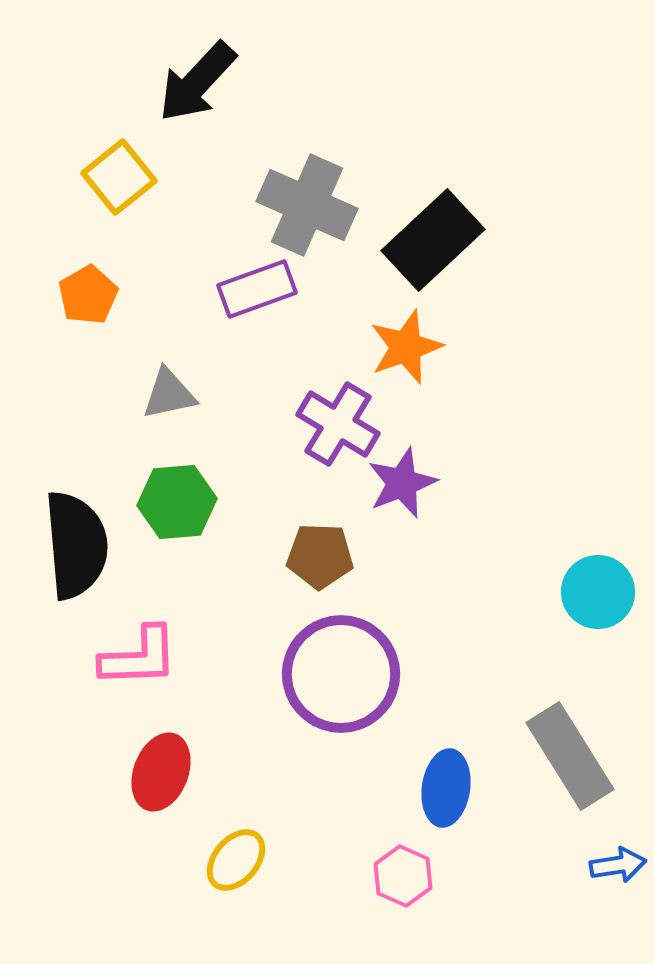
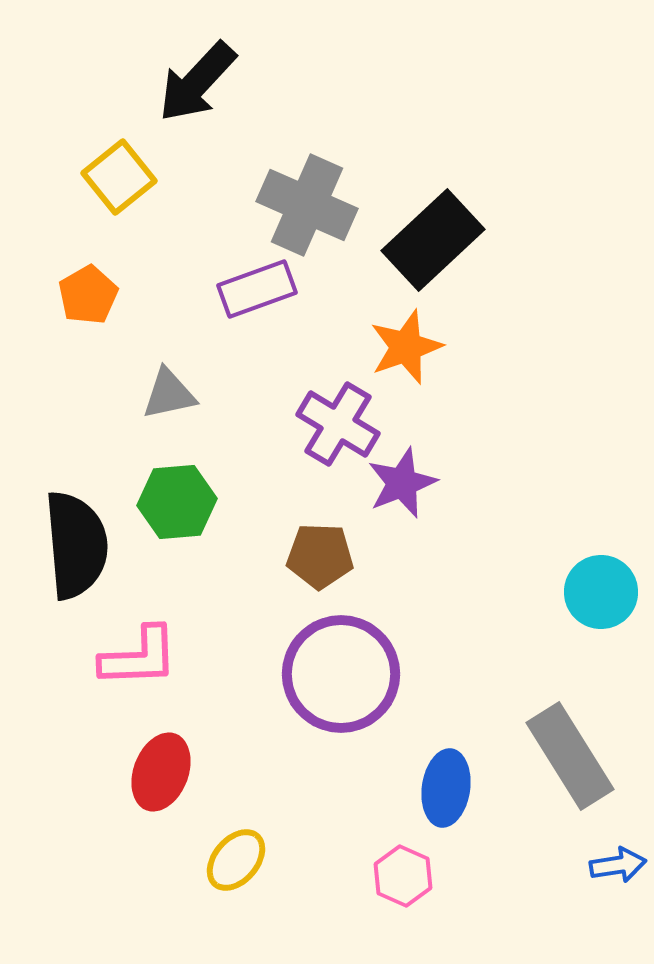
cyan circle: moved 3 px right
